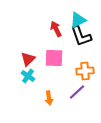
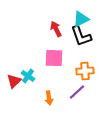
cyan triangle: moved 3 px right, 1 px up
red triangle: moved 14 px left, 22 px down
